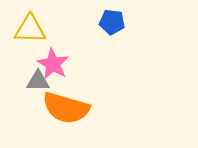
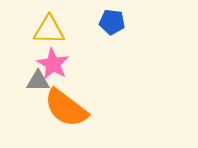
yellow triangle: moved 19 px right, 1 px down
orange semicircle: rotated 21 degrees clockwise
